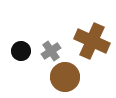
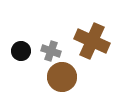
gray cross: rotated 36 degrees counterclockwise
brown circle: moved 3 px left
